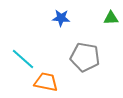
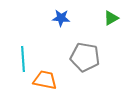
green triangle: rotated 28 degrees counterclockwise
cyan line: rotated 45 degrees clockwise
orange trapezoid: moved 1 px left, 2 px up
